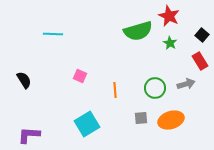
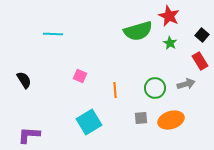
cyan square: moved 2 px right, 2 px up
